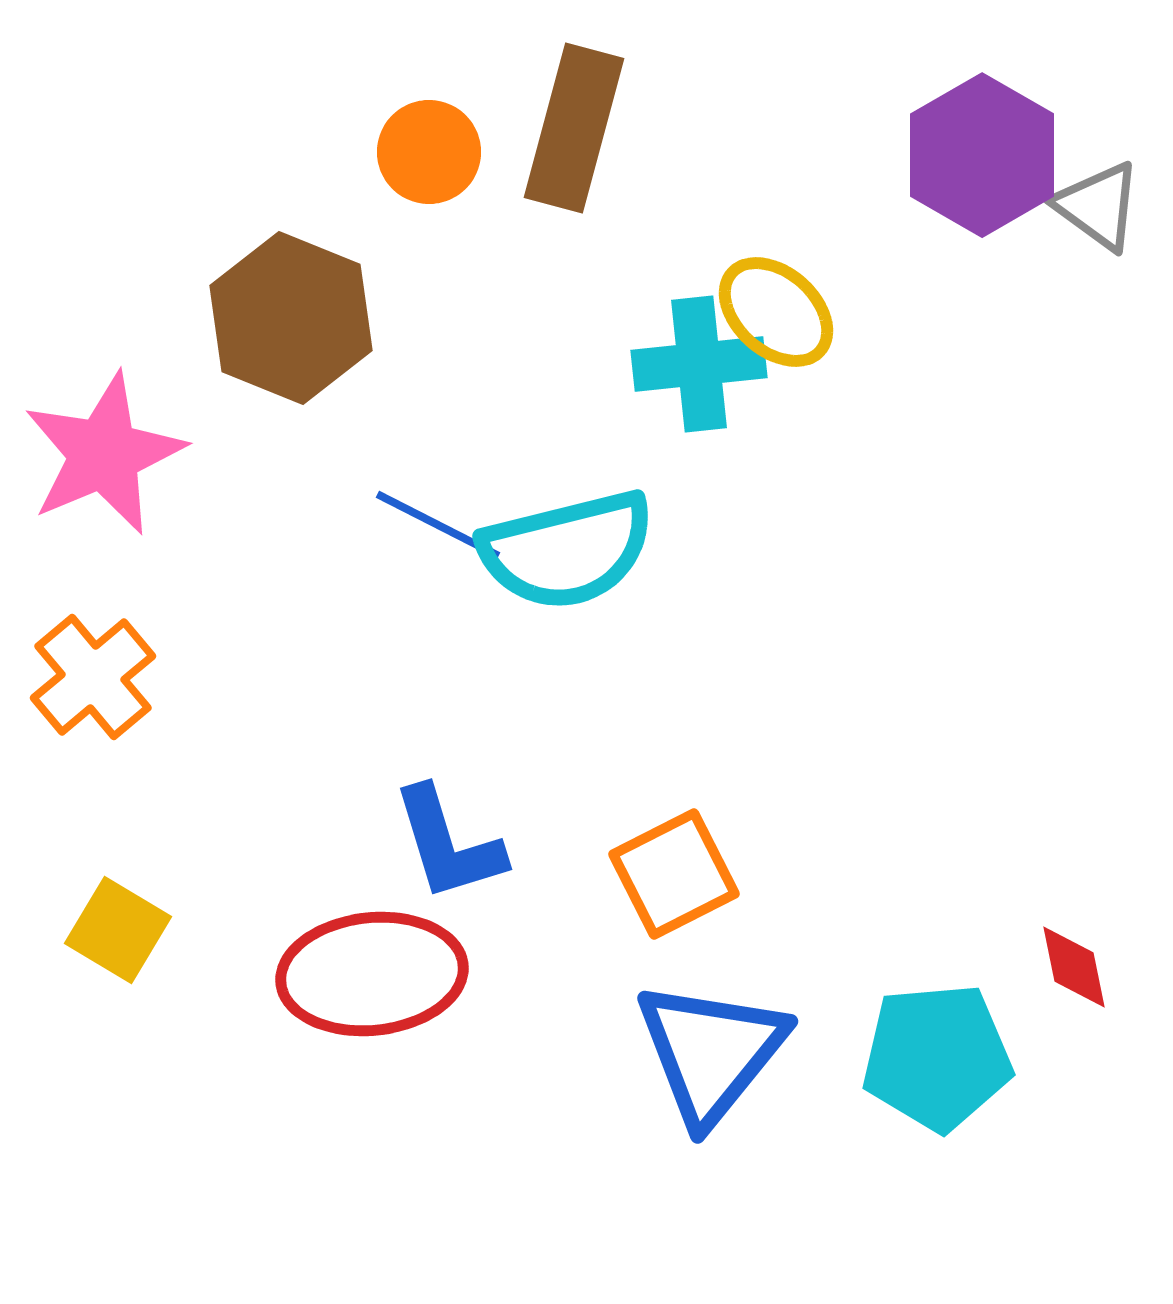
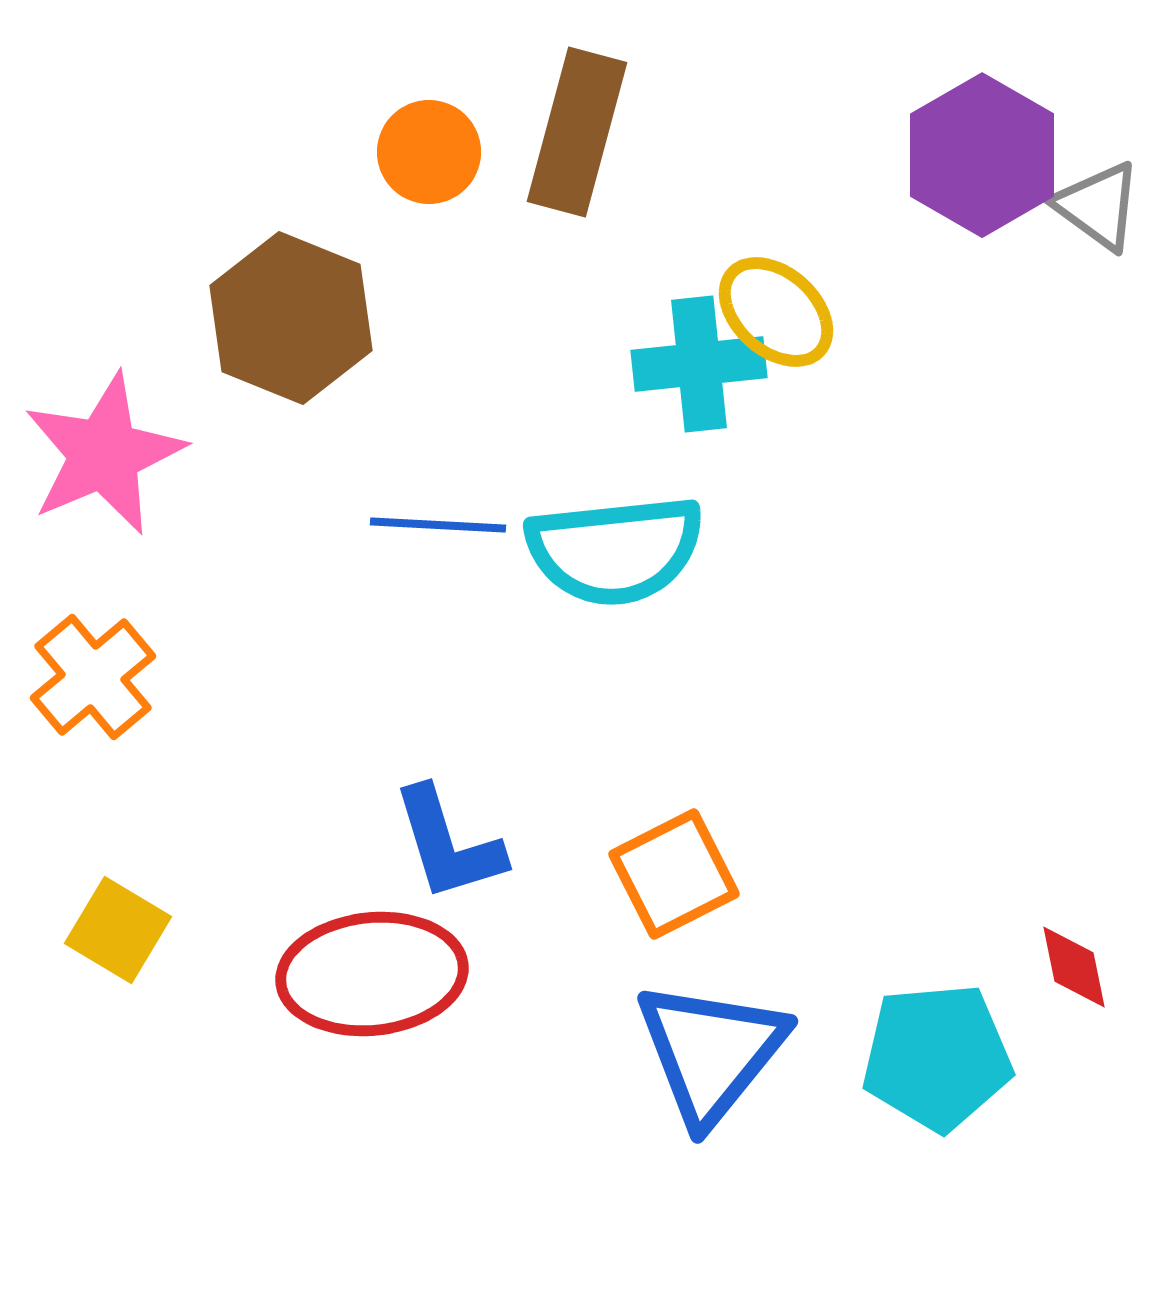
brown rectangle: moved 3 px right, 4 px down
blue line: rotated 24 degrees counterclockwise
cyan semicircle: moved 48 px right; rotated 8 degrees clockwise
